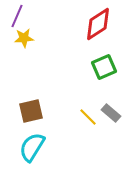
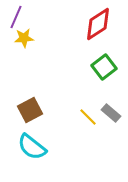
purple line: moved 1 px left, 1 px down
green square: rotated 15 degrees counterclockwise
brown square: moved 1 px left, 1 px up; rotated 15 degrees counterclockwise
cyan semicircle: rotated 84 degrees counterclockwise
